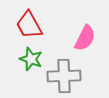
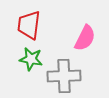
red trapezoid: rotated 36 degrees clockwise
green star: rotated 10 degrees counterclockwise
